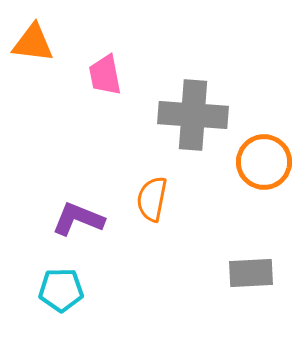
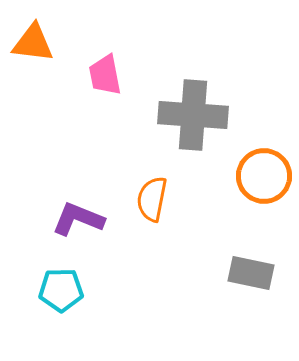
orange circle: moved 14 px down
gray rectangle: rotated 15 degrees clockwise
